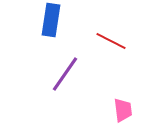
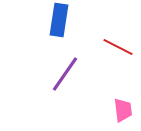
blue rectangle: moved 8 px right
red line: moved 7 px right, 6 px down
